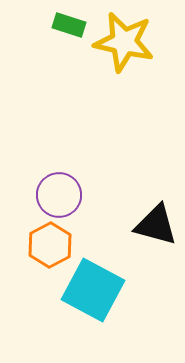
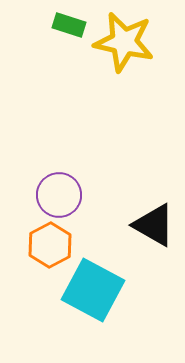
black triangle: moved 2 px left; rotated 15 degrees clockwise
